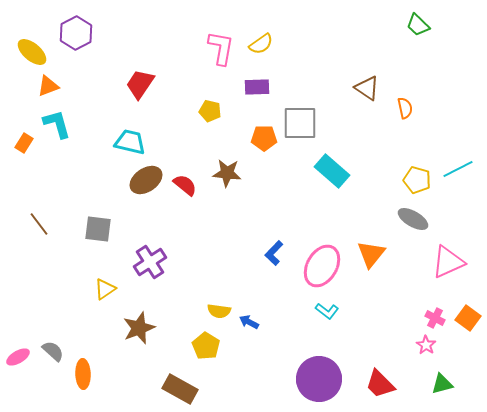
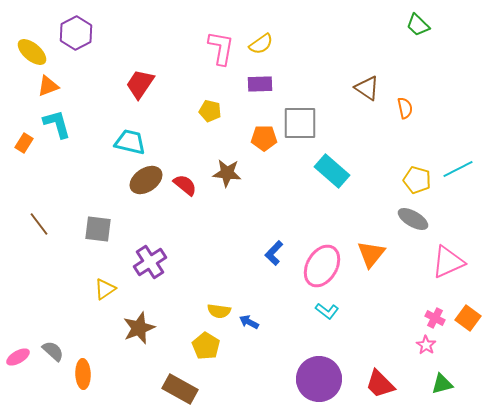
purple rectangle at (257, 87): moved 3 px right, 3 px up
